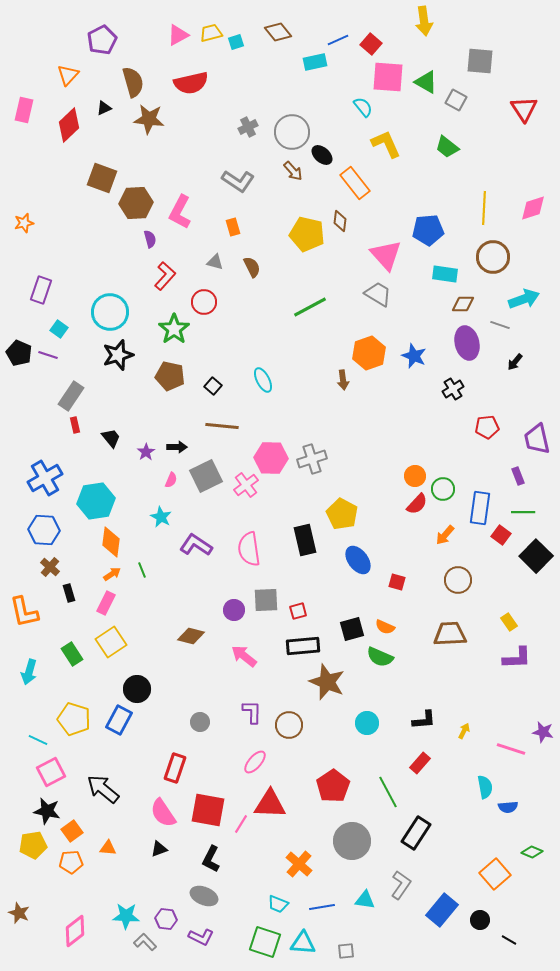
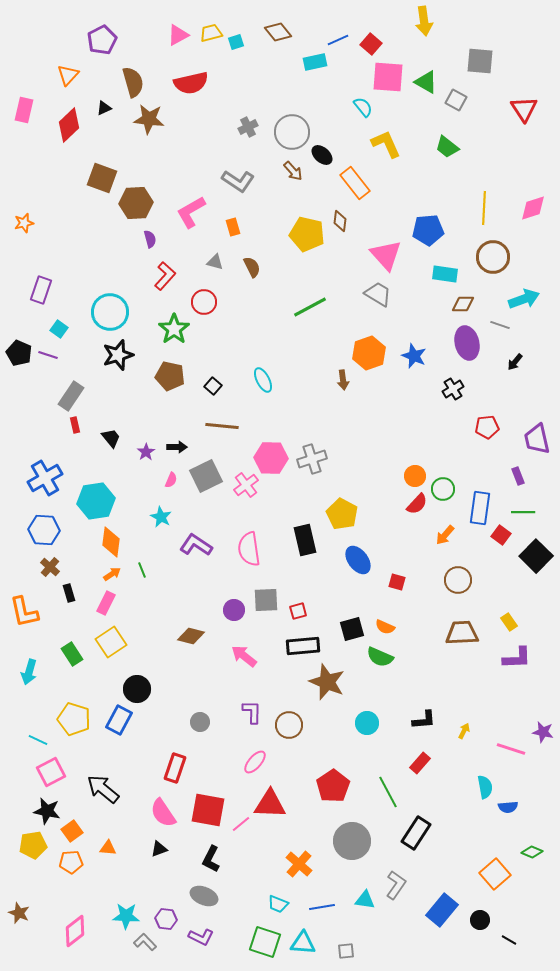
pink L-shape at (180, 212): moved 11 px right; rotated 32 degrees clockwise
brown trapezoid at (450, 634): moved 12 px right, 1 px up
pink line at (241, 824): rotated 18 degrees clockwise
gray L-shape at (401, 885): moved 5 px left
